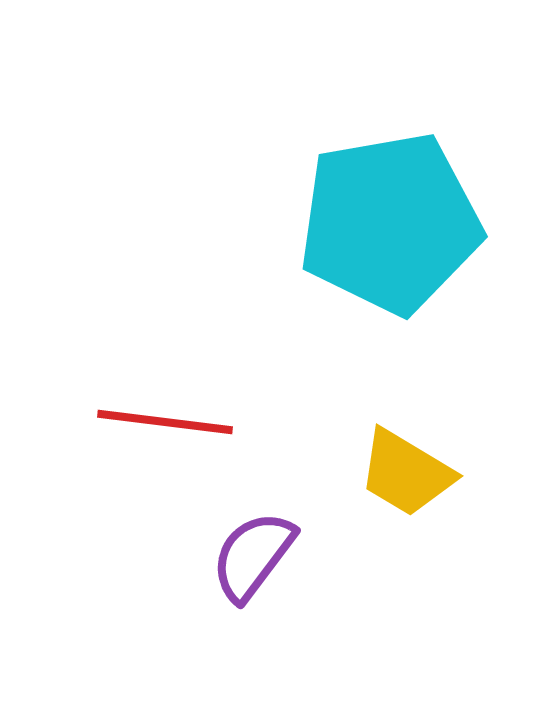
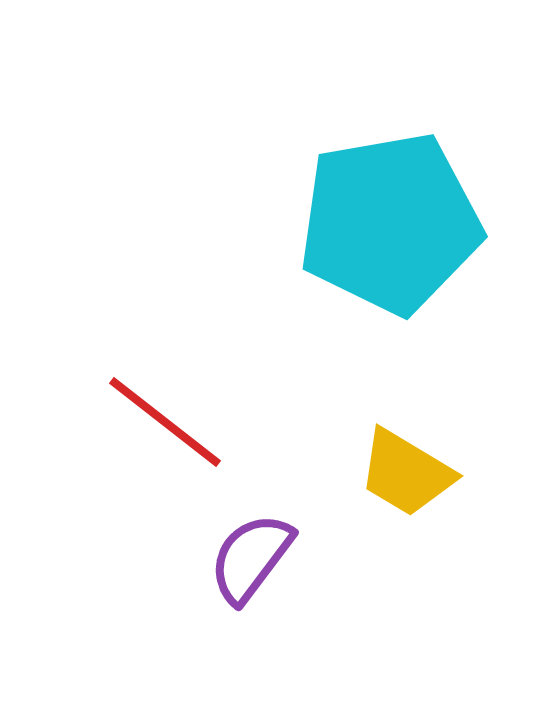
red line: rotated 31 degrees clockwise
purple semicircle: moved 2 px left, 2 px down
